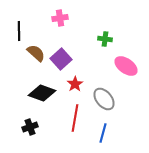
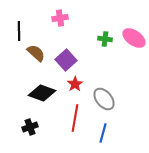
purple square: moved 5 px right, 1 px down
pink ellipse: moved 8 px right, 28 px up
